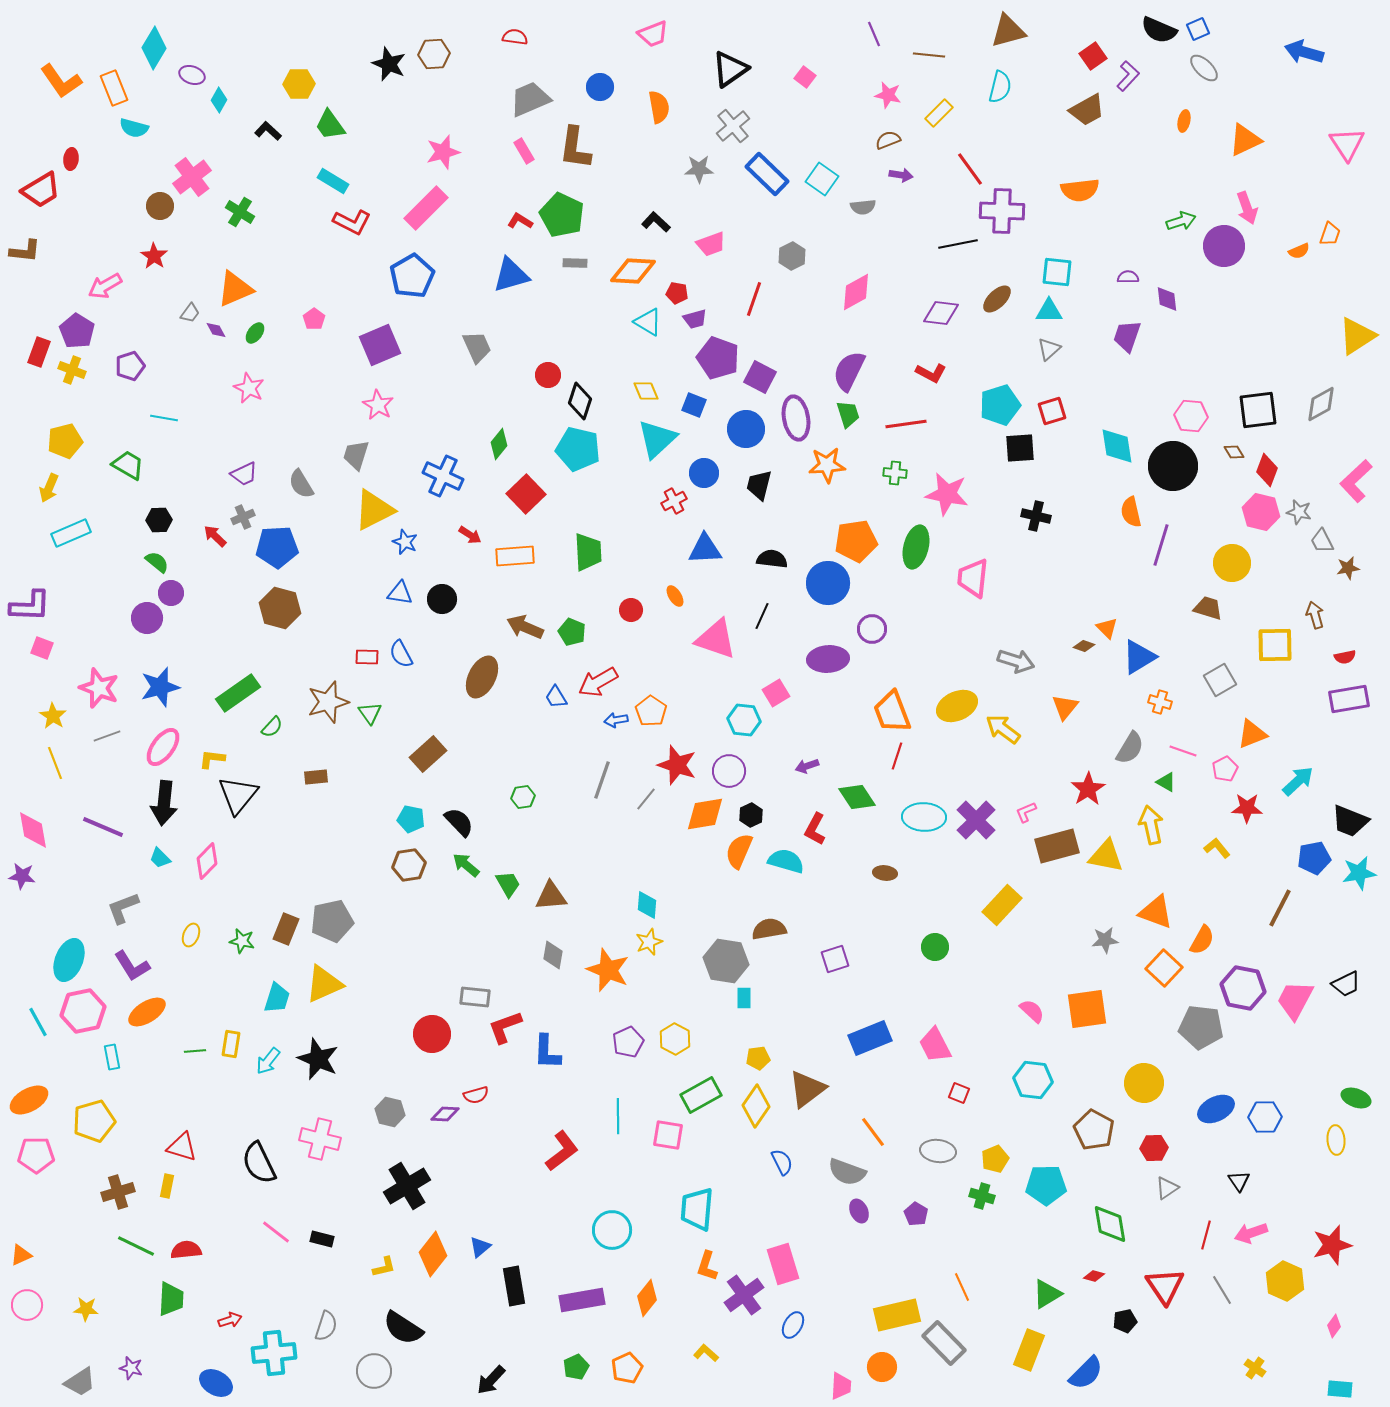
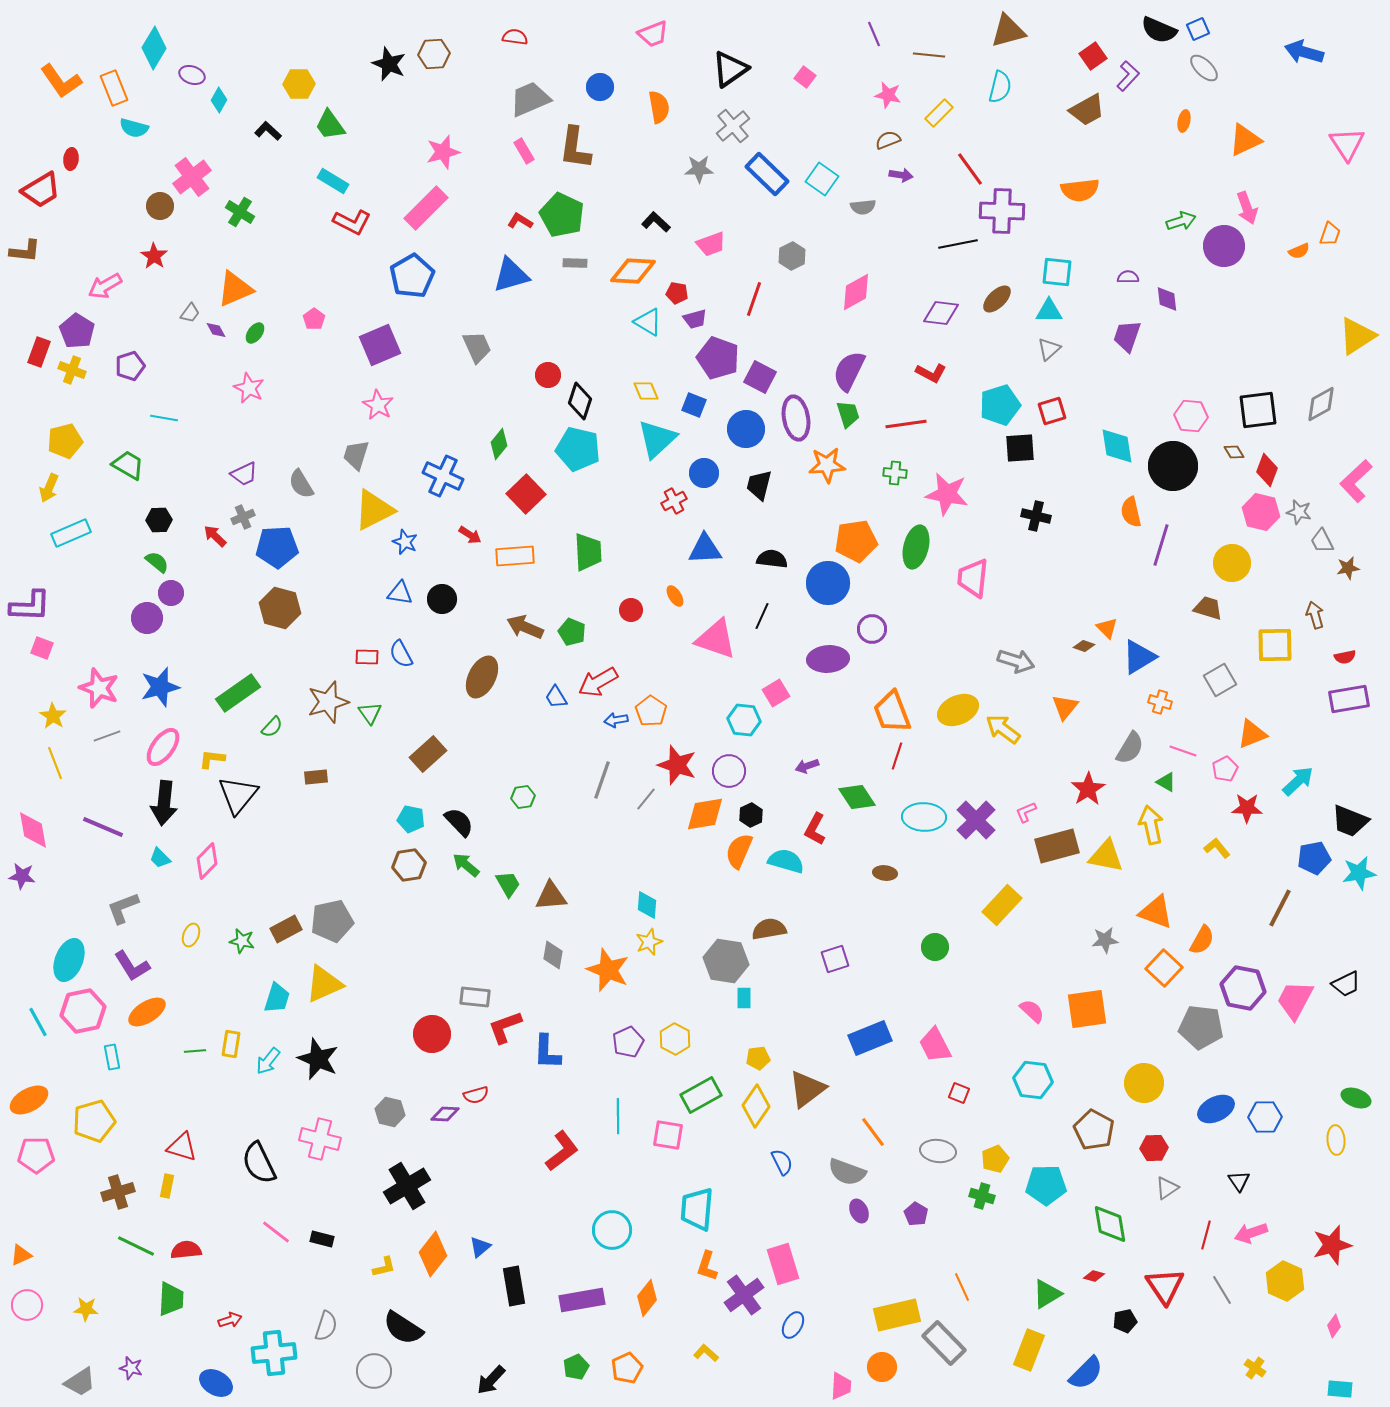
yellow ellipse at (957, 706): moved 1 px right, 4 px down
brown rectangle at (286, 929): rotated 40 degrees clockwise
